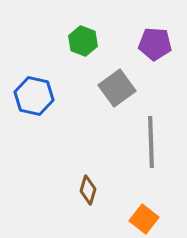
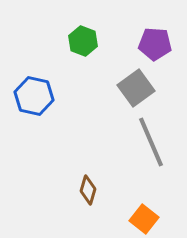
gray square: moved 19 px right
gray line: rotated 21 degrees counterclockwise
